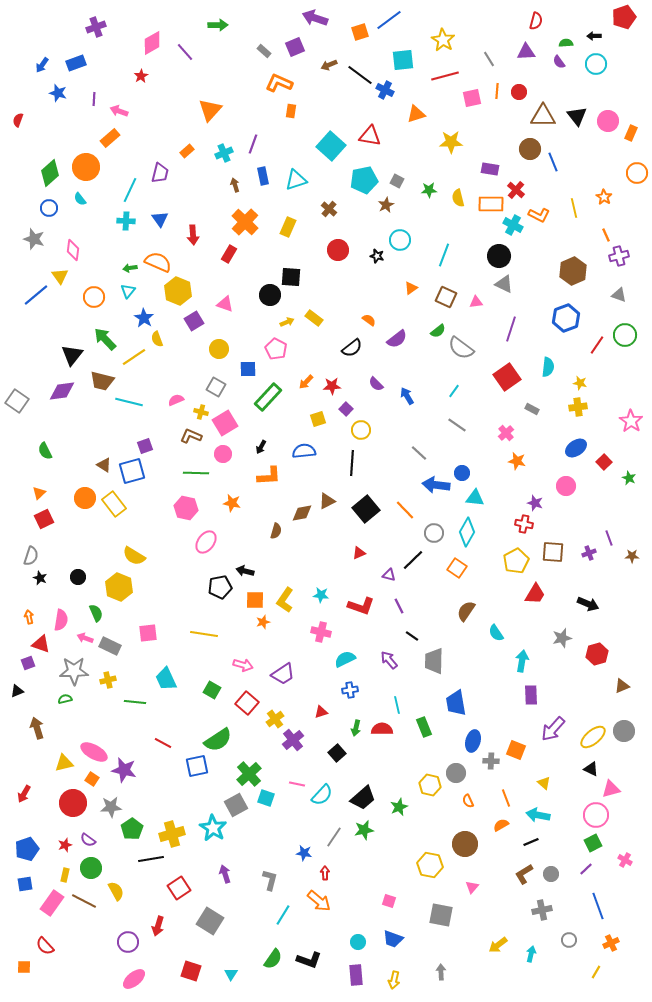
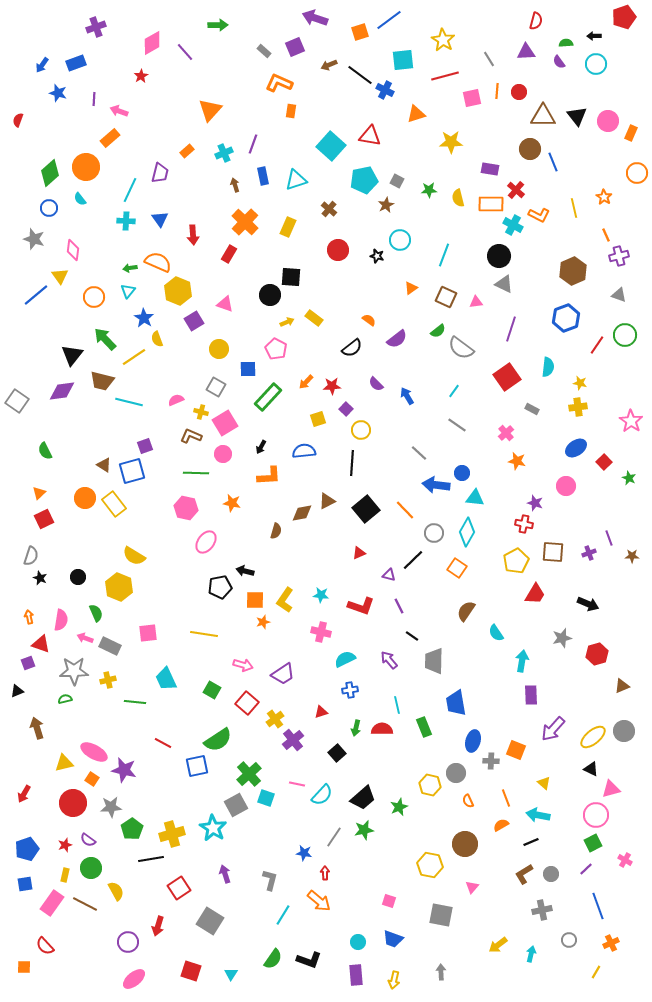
brown line at (84, 901): moved 1 px right, 3 px down
